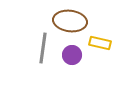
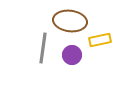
yellow rectangle: moved 3 px up; rotated 25 degrees counterclockwise
